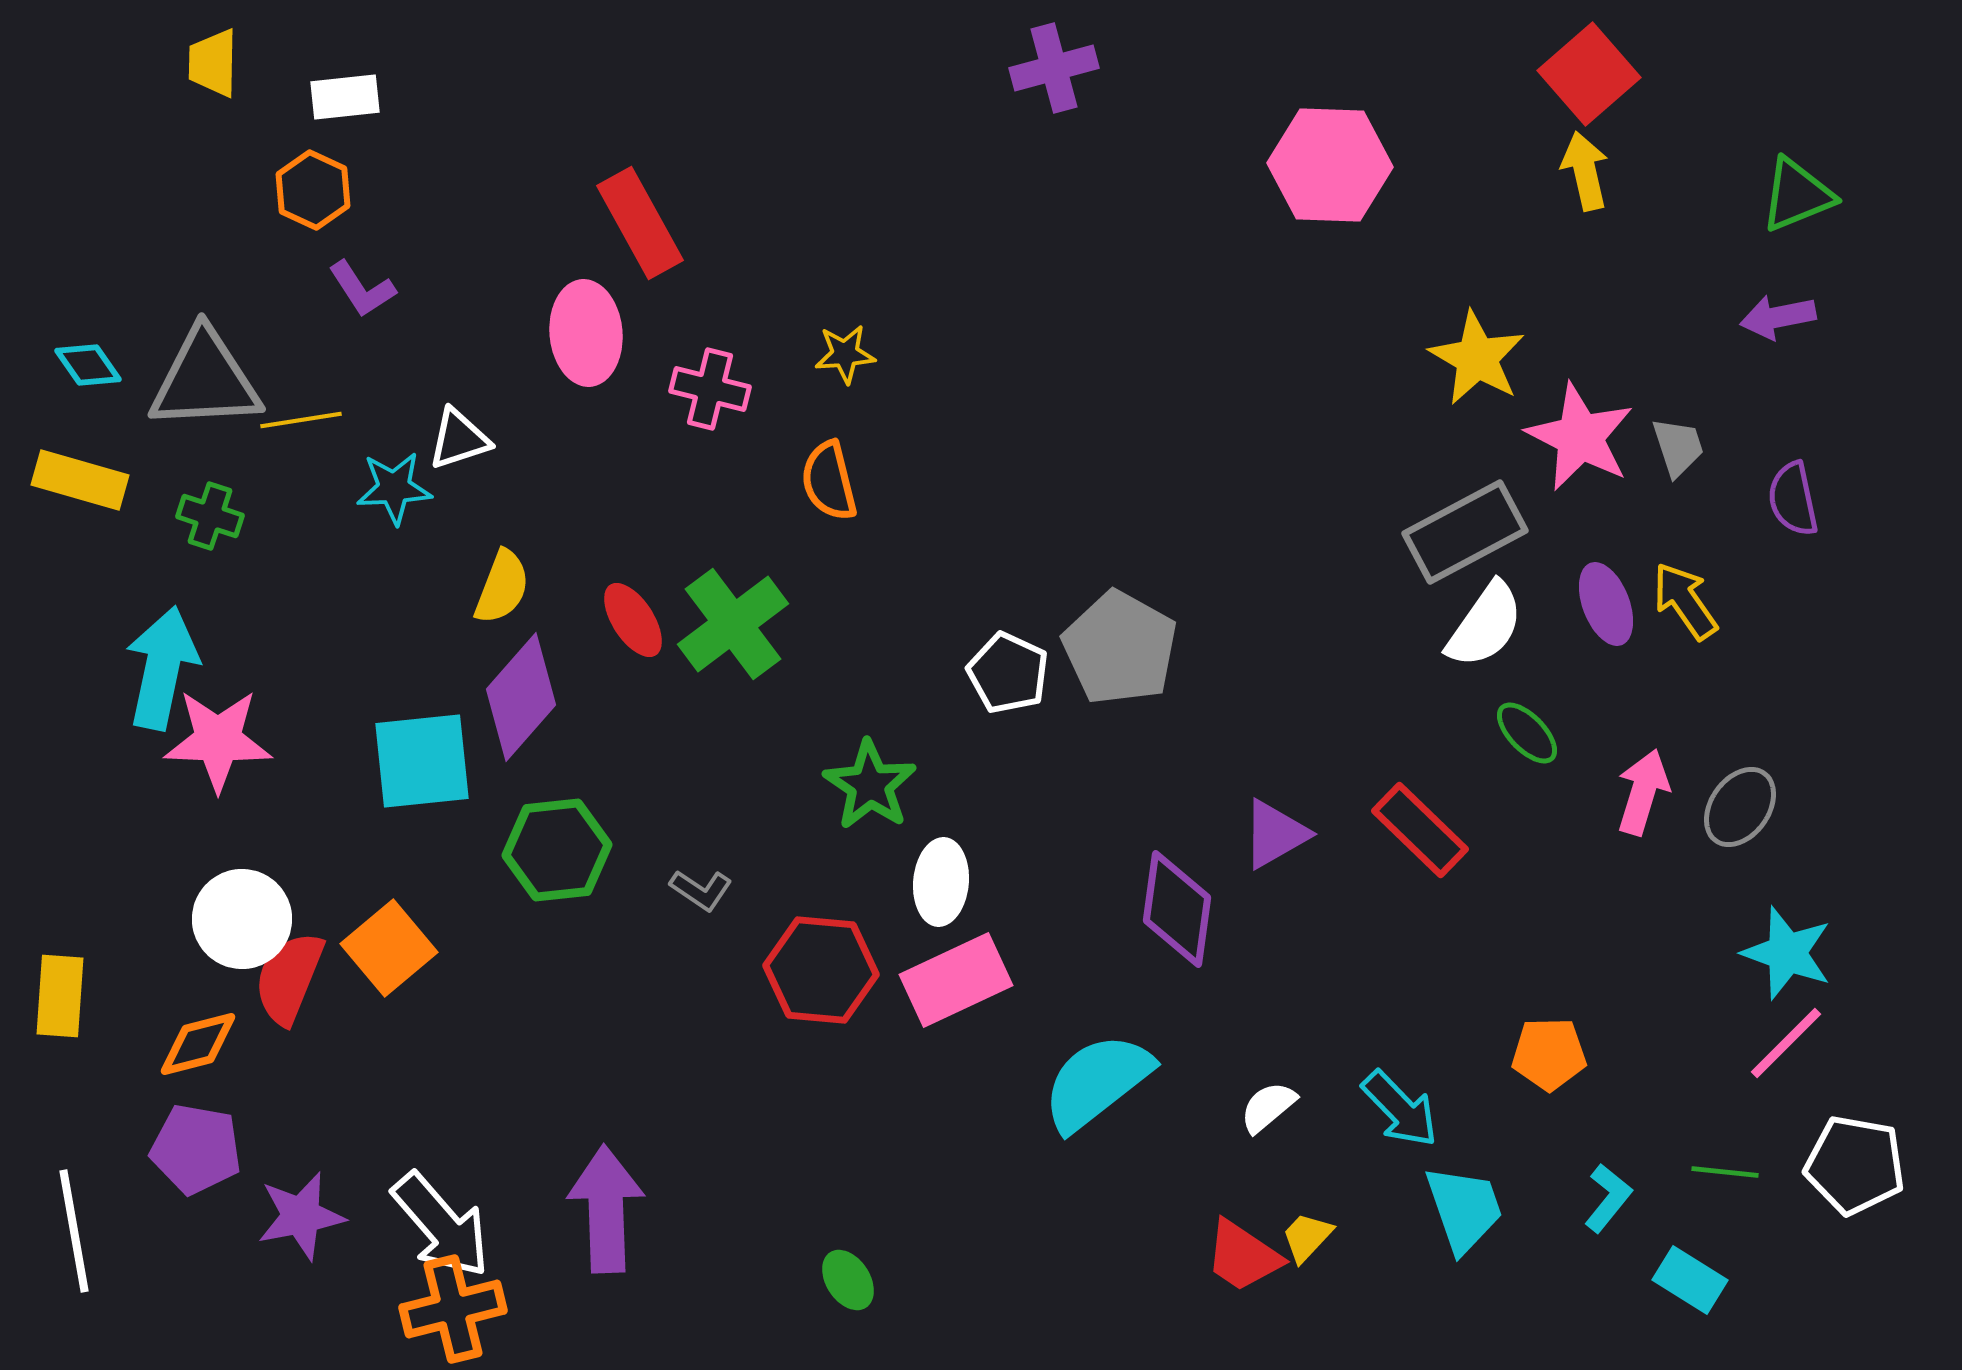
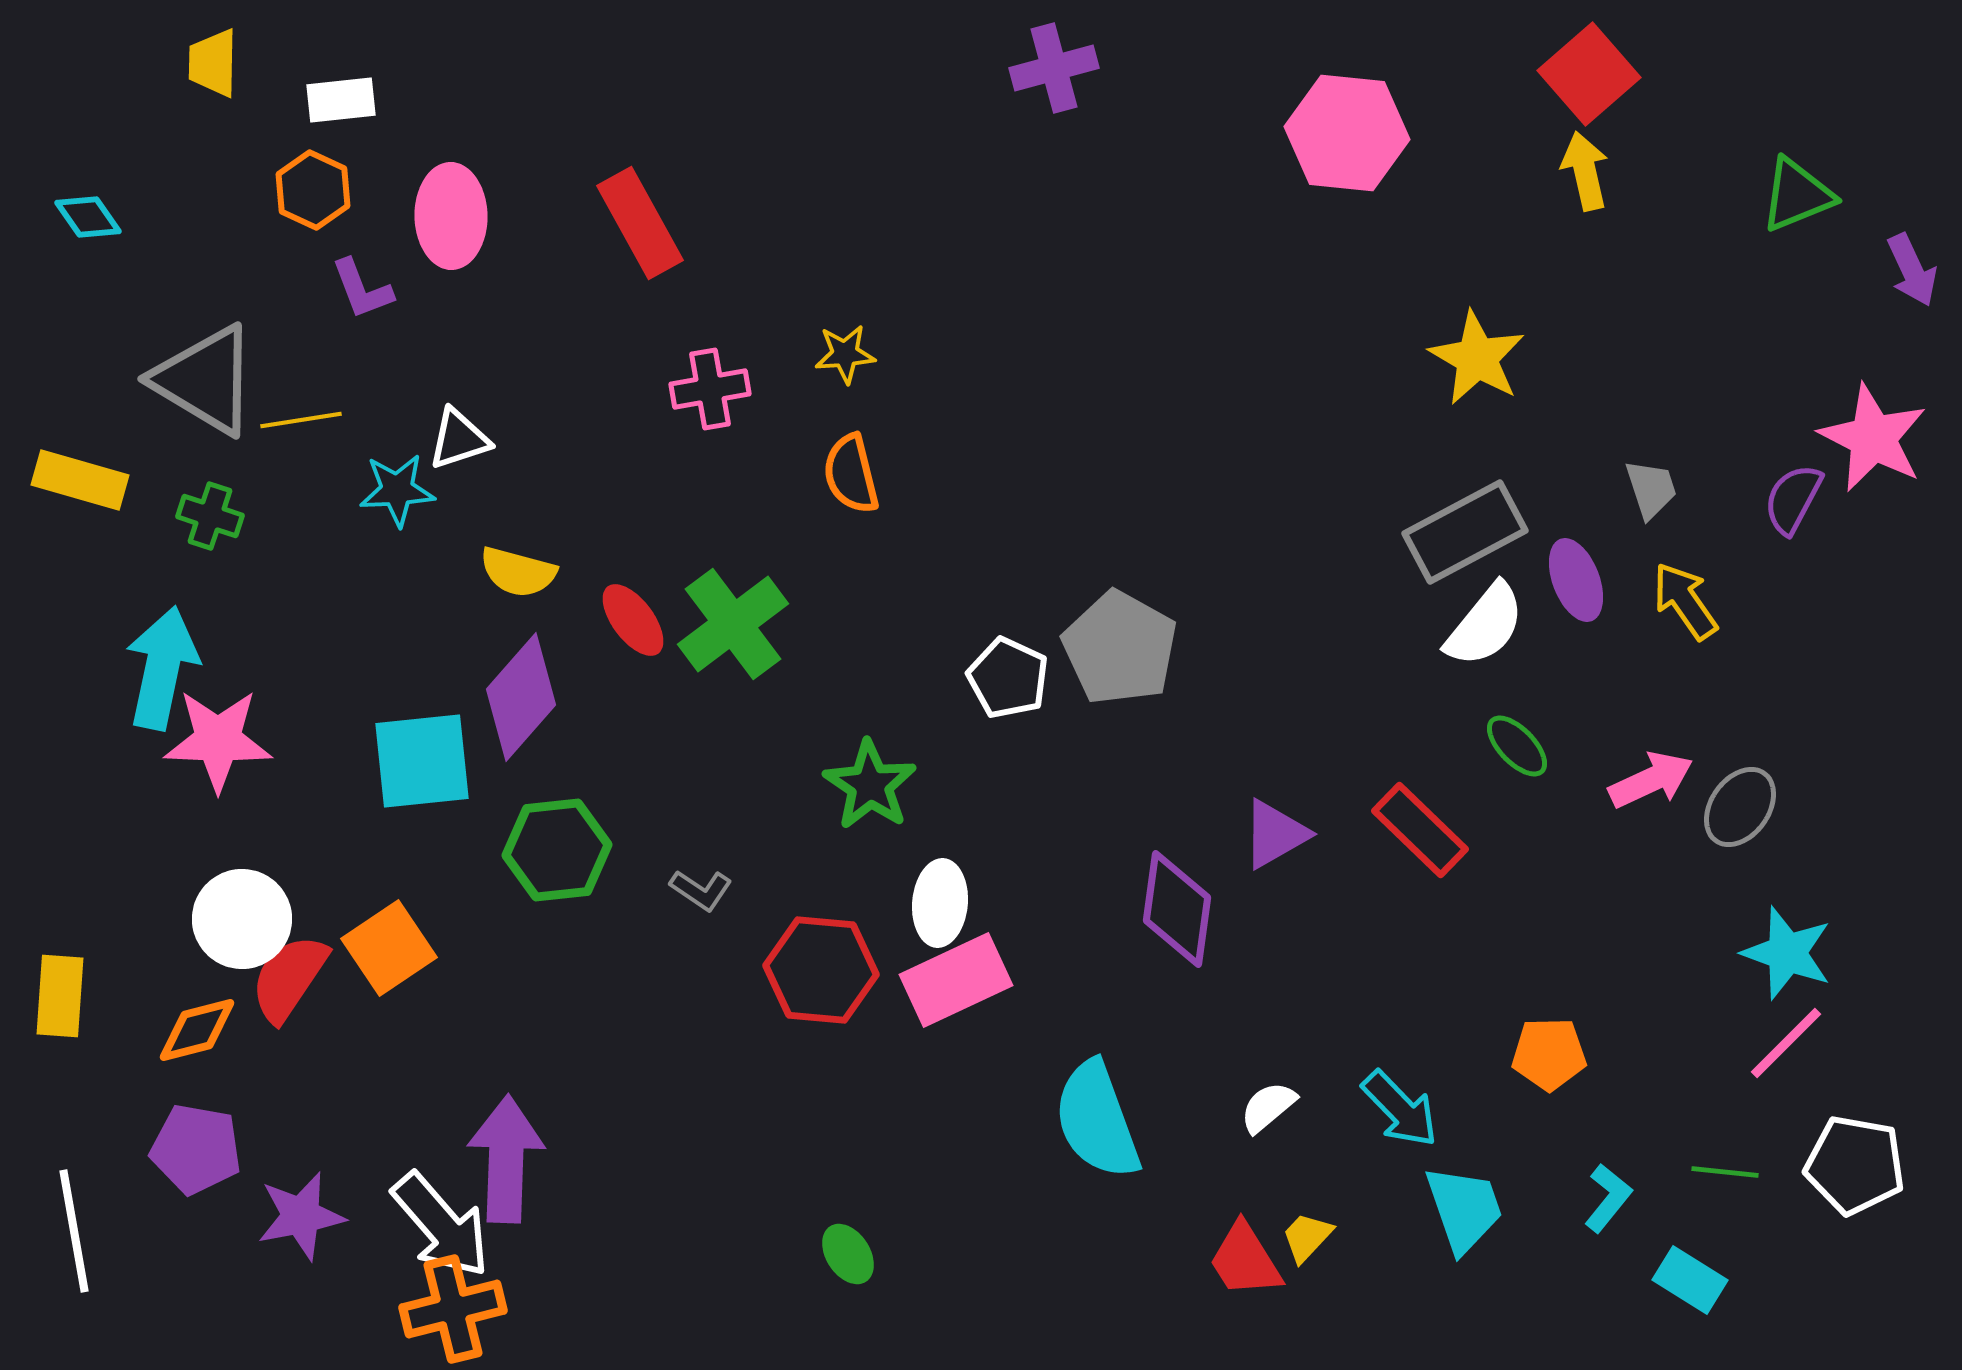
white rectangle at (345, 97): moved 4 px left, 3 px down
pink hexagon at (1330, 165): moved 17 px right, 32 px up; rotated 4 degrees clockwise
purple L-shape at (362, 289): rotated 12 degrees clockwise
purple arrow at (1778, 317): moved 134 px right, 47 px up; rotated 104 degrees counterclockwise
pink ellipse at (586, 333): moved 135 px left, 117 px up; rotated 4 degrees clockwise
cyan diamond at (88, 365): moved 148 px up
gray triangle at (205, 380): rotated 34 degrees clockwise
pink cross at (710, 389): rotated 24 degrees counterclockwise
pink star at (1580, 437): moved 293 px right, 1 px down
gray trapezoid at (1678, 447): moved 27 px left, 42 px down
orange semicircle at (829, 481): moved 22 px right, 7 px up
cyan star at (394, 488): moved 3 px right, 2 px down
purple semicircle at (1793, 499): rotated 40 degrees clockwise
yellow semicircle at (502, 587): moved 16 px right, 15 px up; rotated 84 degrees clockwise
purple ellipse at (1606, 604): moved 30 px left, 24 px up
red ellipse at (633, 620): rotated 4 degrees counterclockwise
white semicircle at (1485, 625): rotated 4 degrees clockwise
white pentagon at (1008, 673): moved 5 px down
green ellipse at (1527, 733): moved 10 px left, 13 px down
pink arrow at (1643, 792): moved 8 px right, 12 px up; rotated 48 degrees clockwise
white ellipse at (941, 882): moved 1 px left, 21 px down
orange square at (389, 948): rotated 6 degrees clockwise
red semicircle at (289, 978): rotated 12 degrees clockwise
orange diamond at (198, 1044): moved 1 px left, 14 px up
cyan semicircle at (1097, 1082): moved 38 px down; rotated 72 degrees counterclockwise
purple arrow at (606, 1209): moved 100 px left, 50 px up; rotated 4 degrees clockwise
red trapezoid at (1243, 1256): moved 2 px right, 4 px down; rotated 24 degrees clockwise
green ellipse at (848, 1280): moved 26 px up
